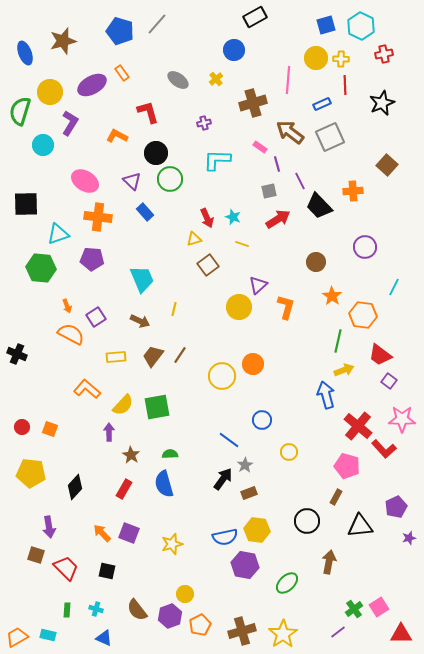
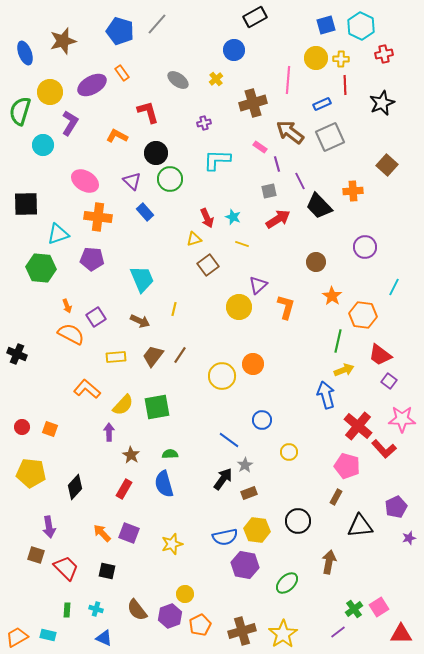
black circle at (307, 521): moved 9 px left
